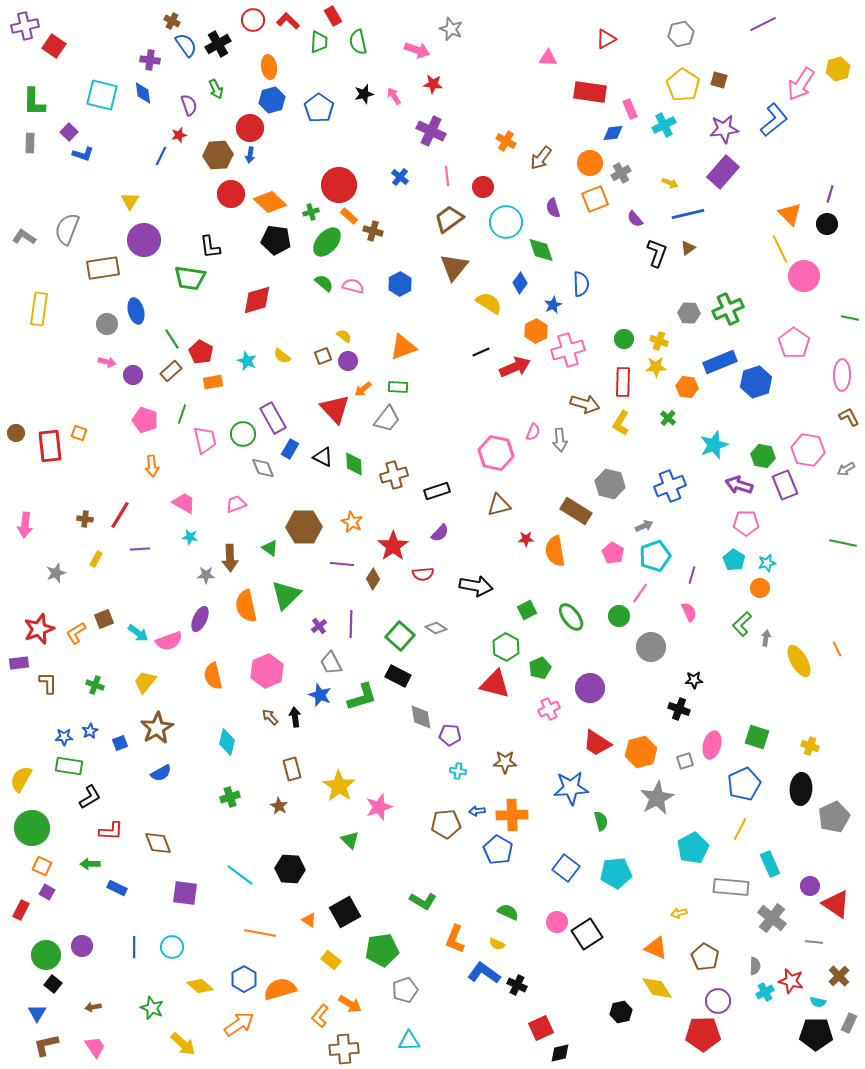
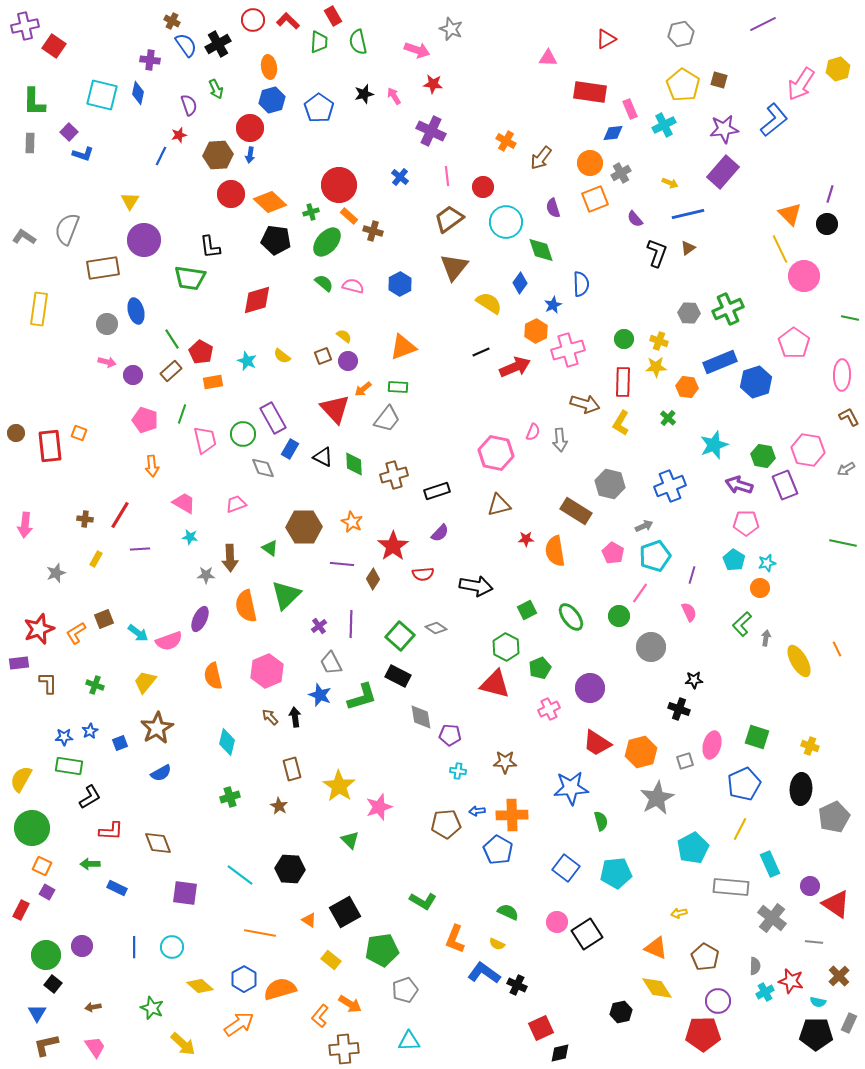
blue diamond at (143, 93): moved 5 px left; rotated 20 degrees clockwise
